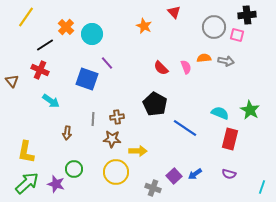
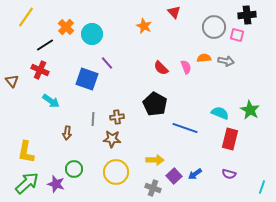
blue line: rotated 15 degrees counterclockwise
yellow arrow: moved 17 px right, 9 px down
